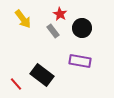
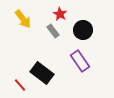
black circle: moved 1 px right, 2 px down
purple rectangle: rotated 45 degrees clockwise
black rectangle: moved 2 px up
red line: moved 4 px right, 1 px down
